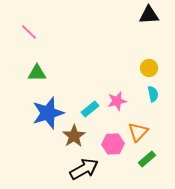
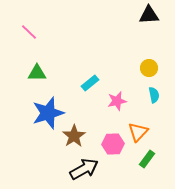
cyan semicircle: moved 1 px right, 1 px down
cyan rectangle: moved 26 px up
green rectangle: rotated 12 degrees counterclockwise
